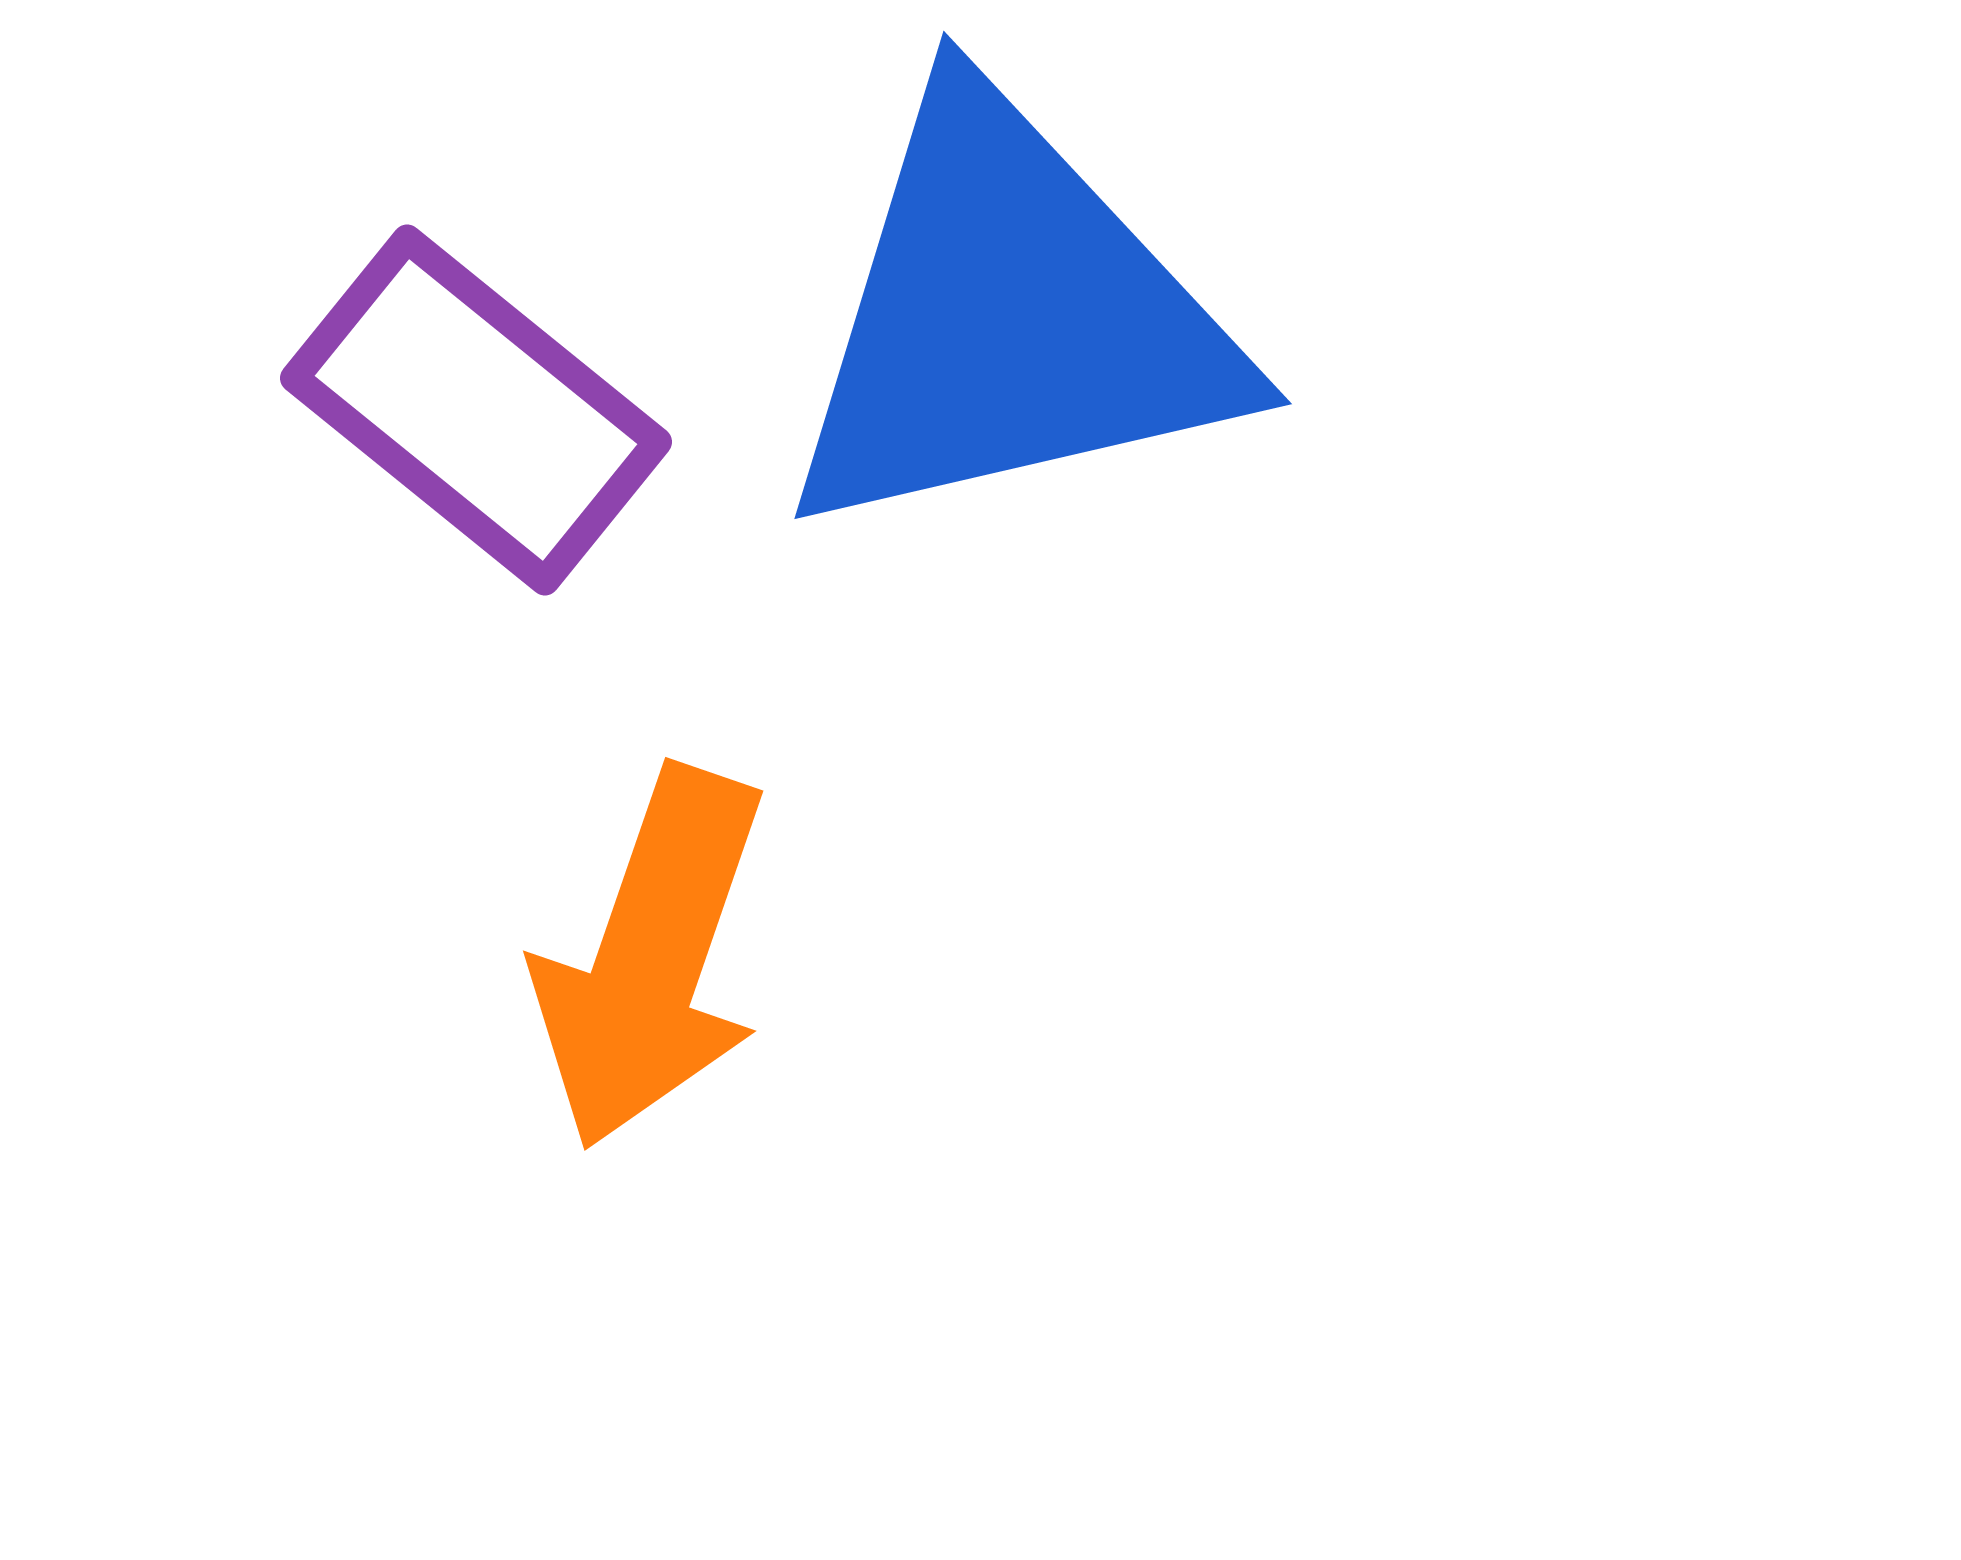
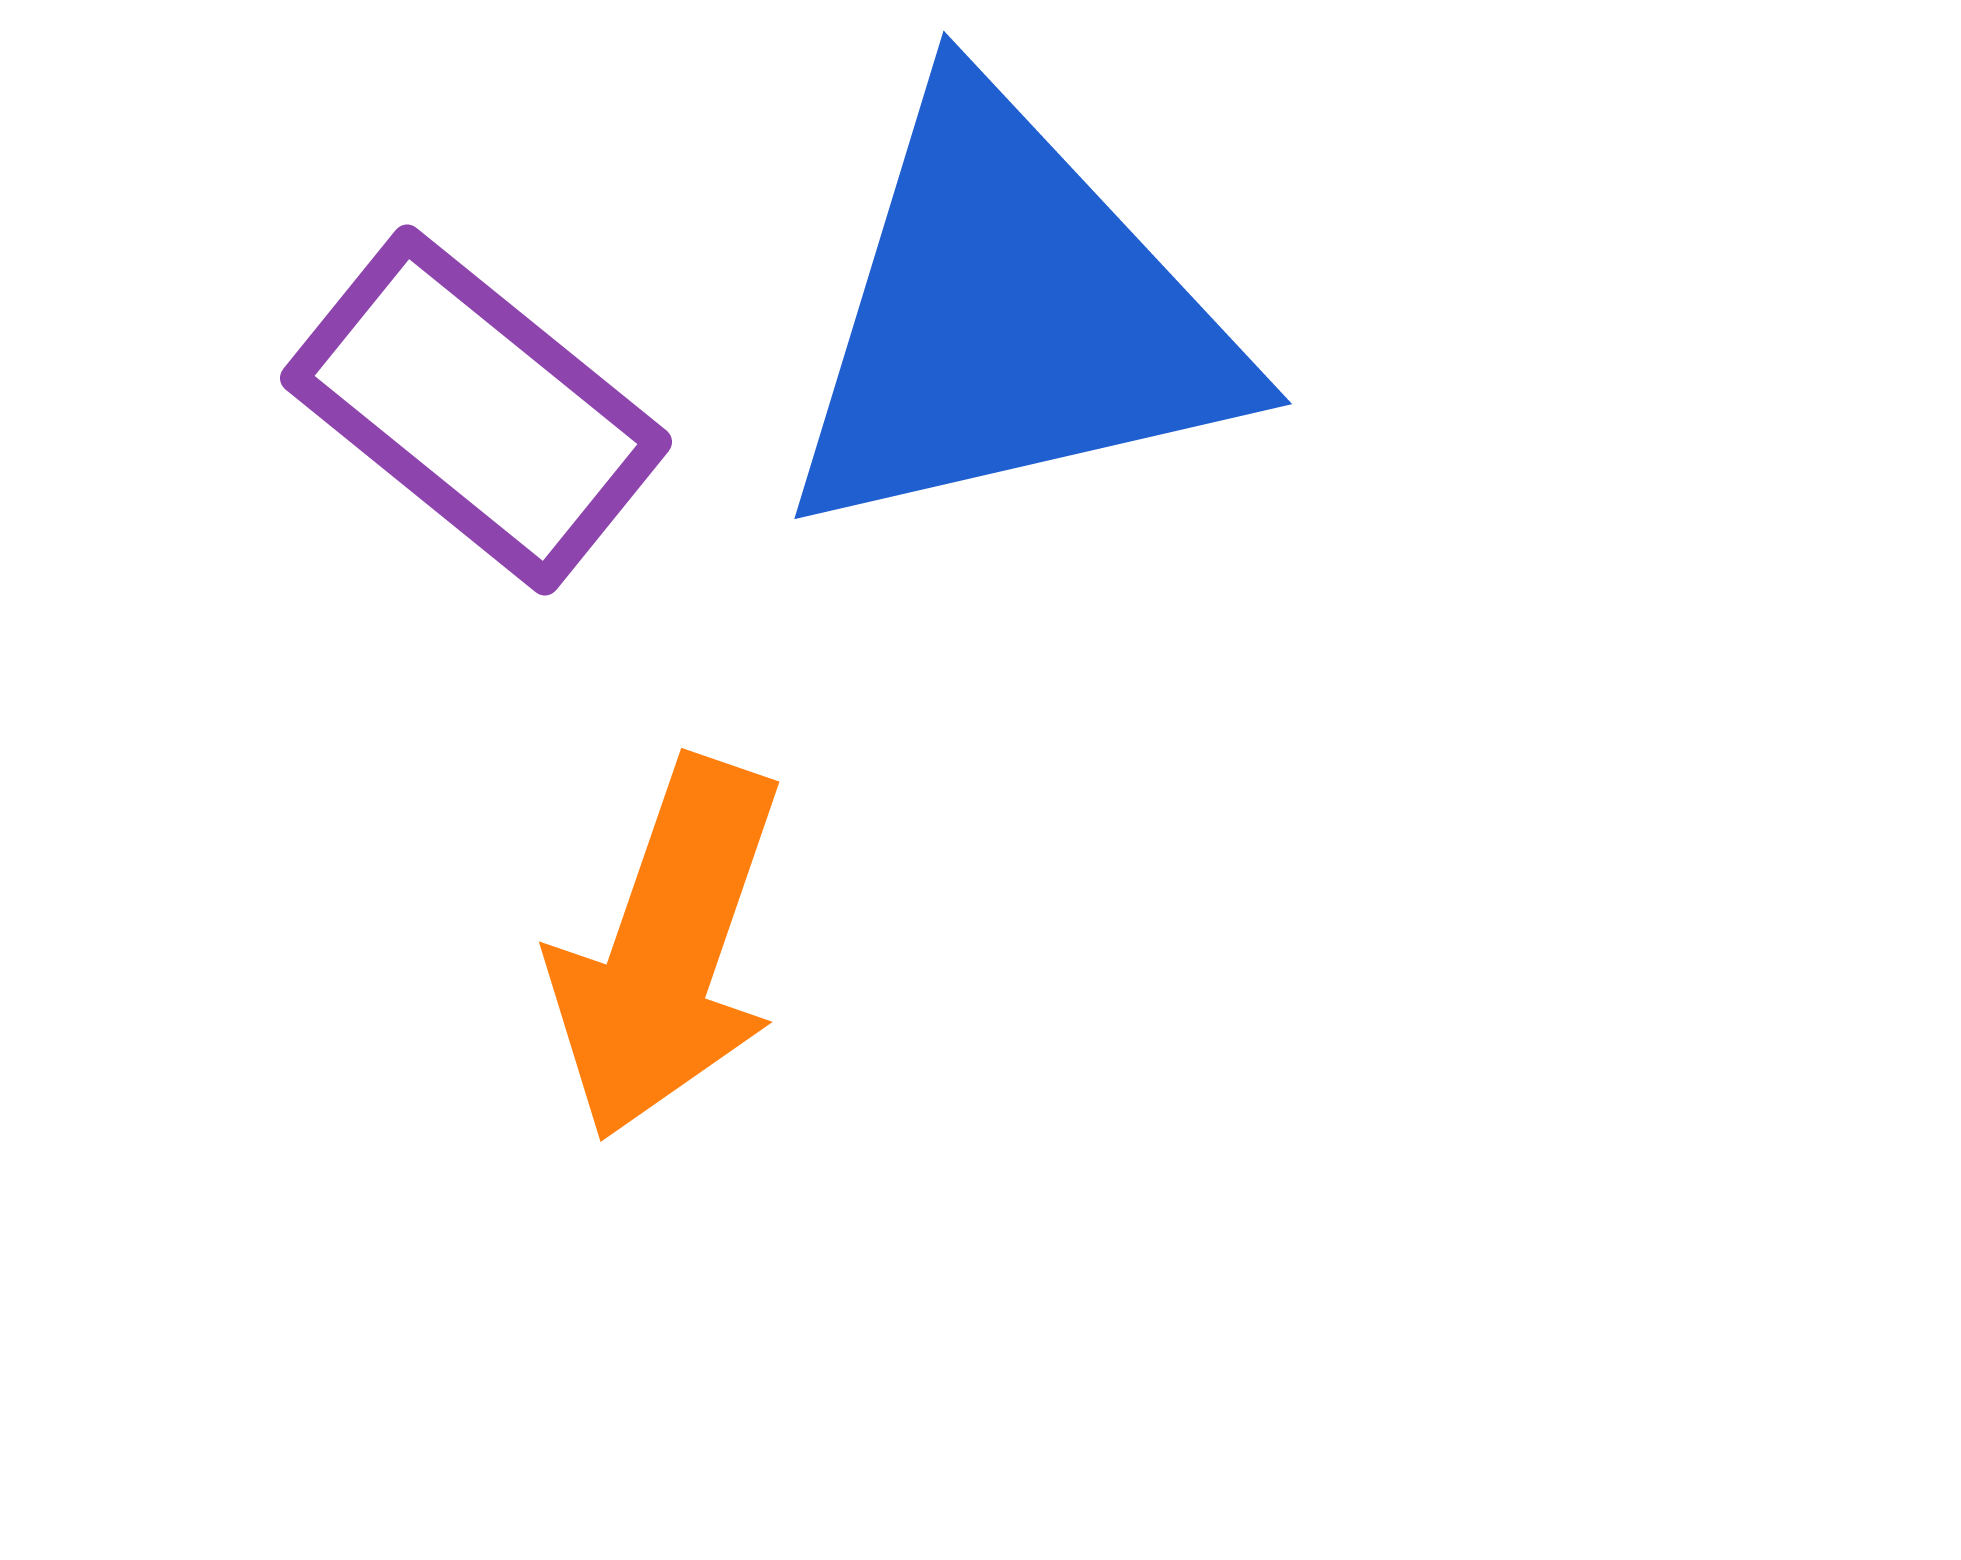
orange arrow: moved 16 px right, 9 px up
